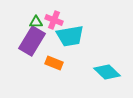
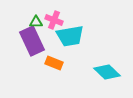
purple rectangle: rotated 56 degrees counterclockwise
